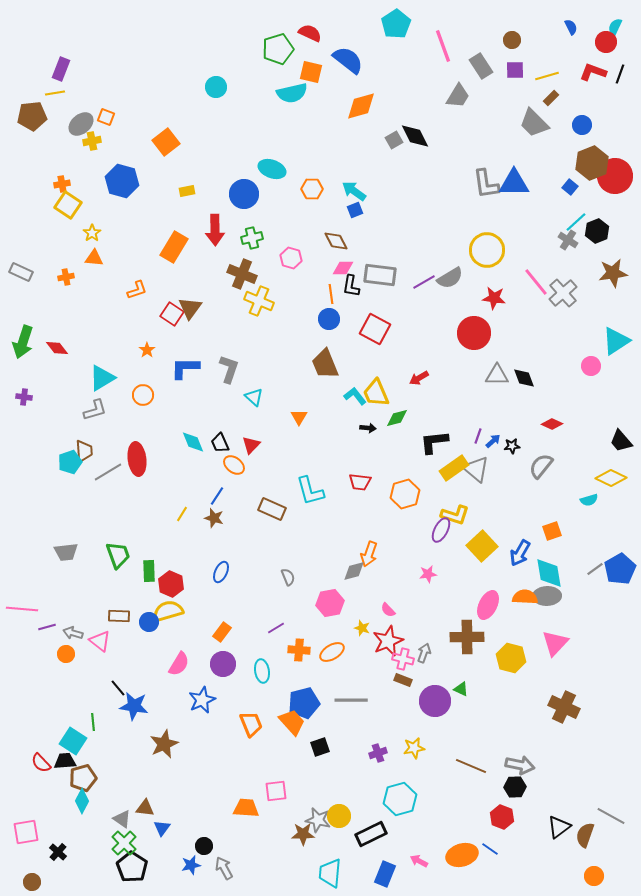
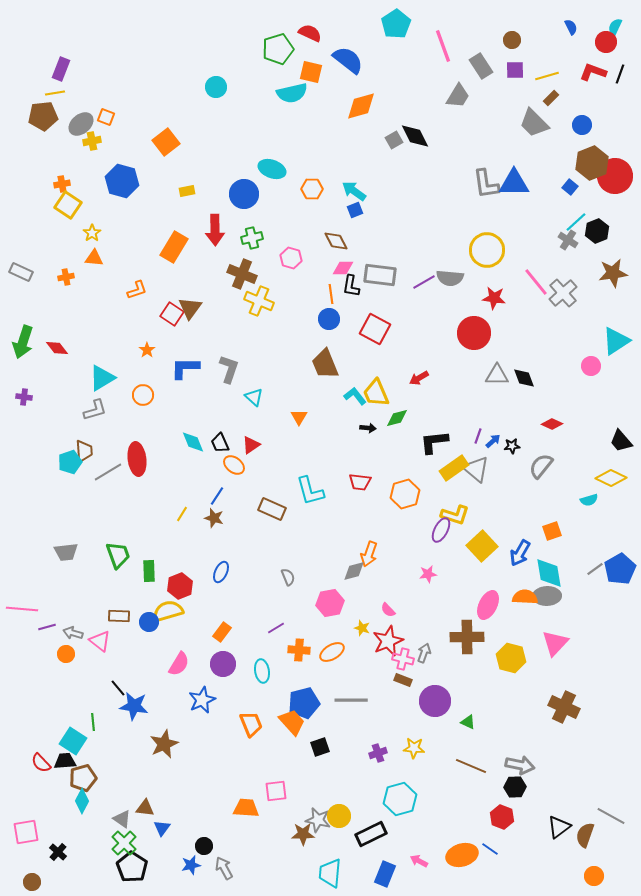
brown pentagon at (32, 116): moved 11 px right
gray semicircle at (450, 278): rotated 36 degrees clockwise
red triangle at (251, 445): rotated 12 degrees clockwise
red hexagon at (171, 584): moved 9 px right, 2 px down; rotated 15 degrees clockwise
green triangle at (461, 689): moved 7 px right, 33 px down
yellow star at (414, 748): rotated 15 degrees clockwise
